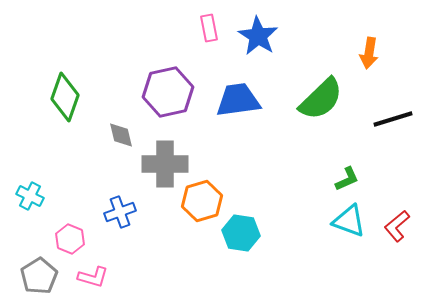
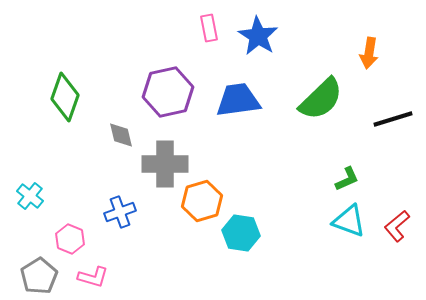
cyan cross: rotated 12 degrees clockwise
